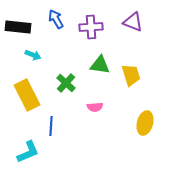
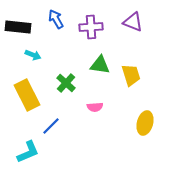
blue line: rotated 42 degrees clockwise
